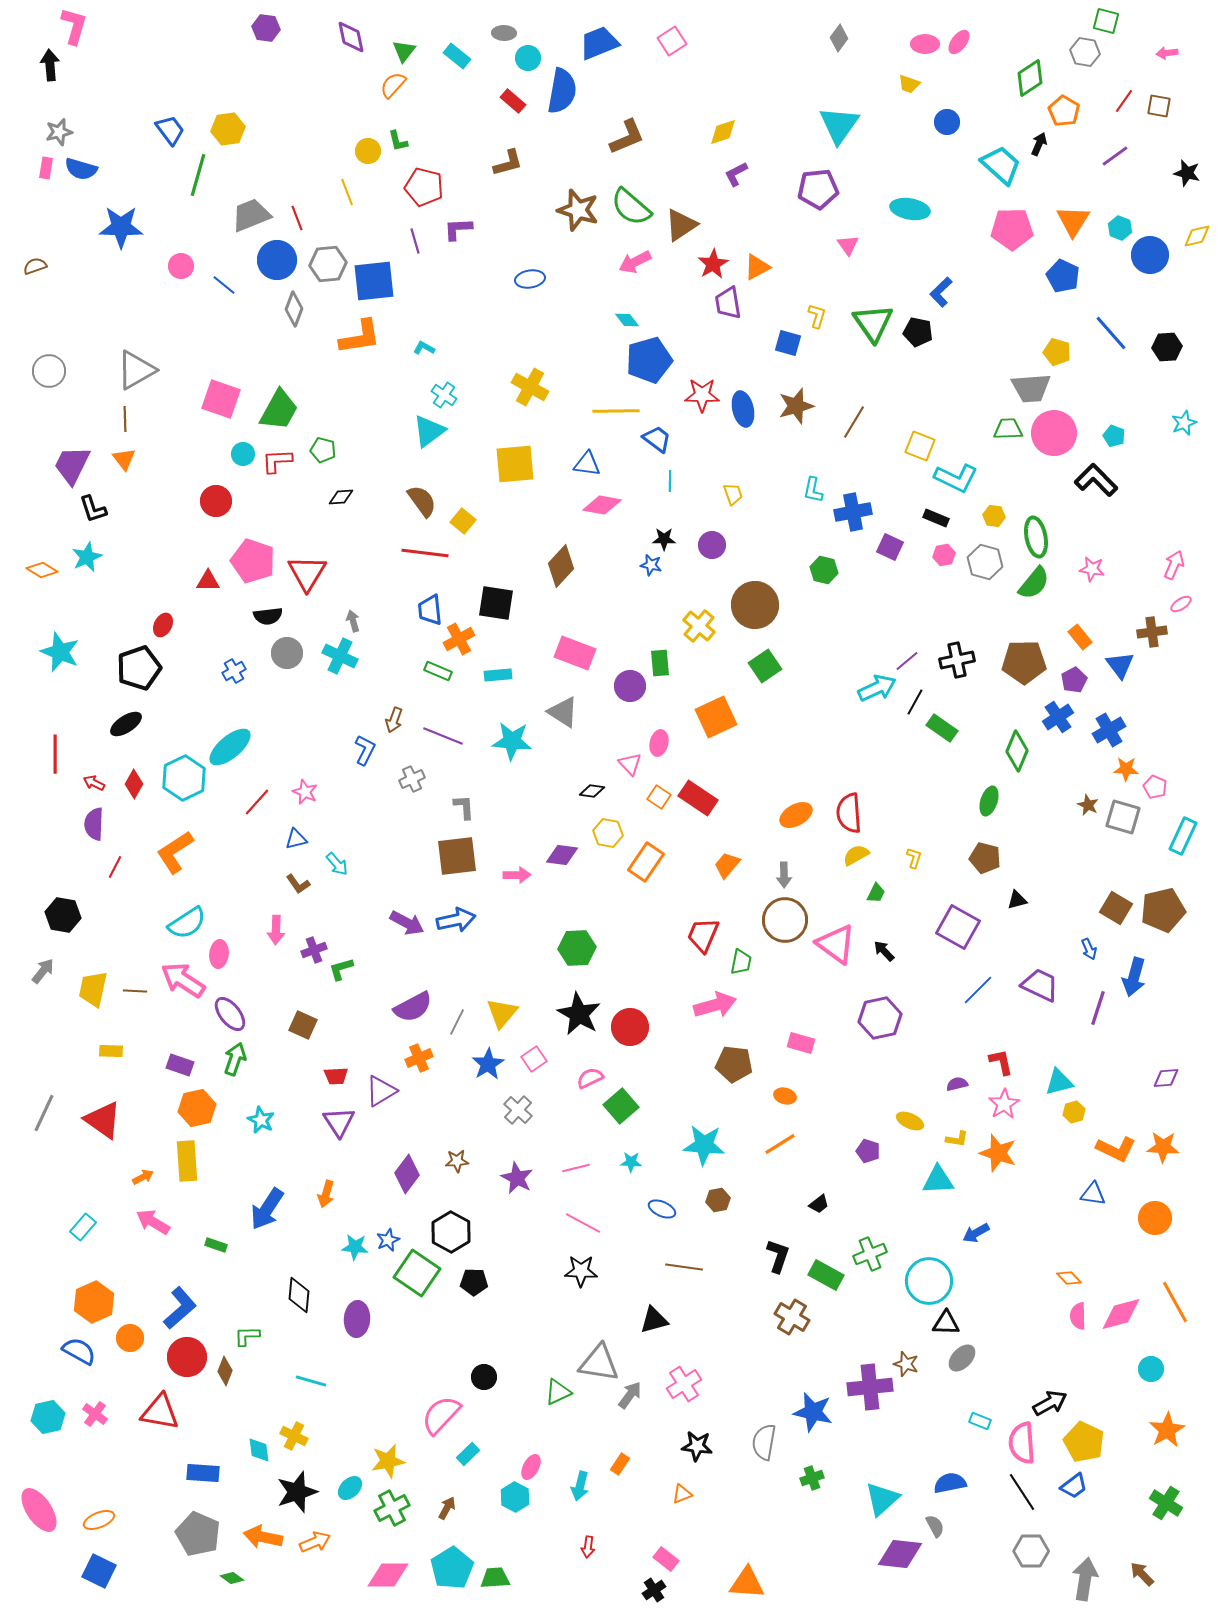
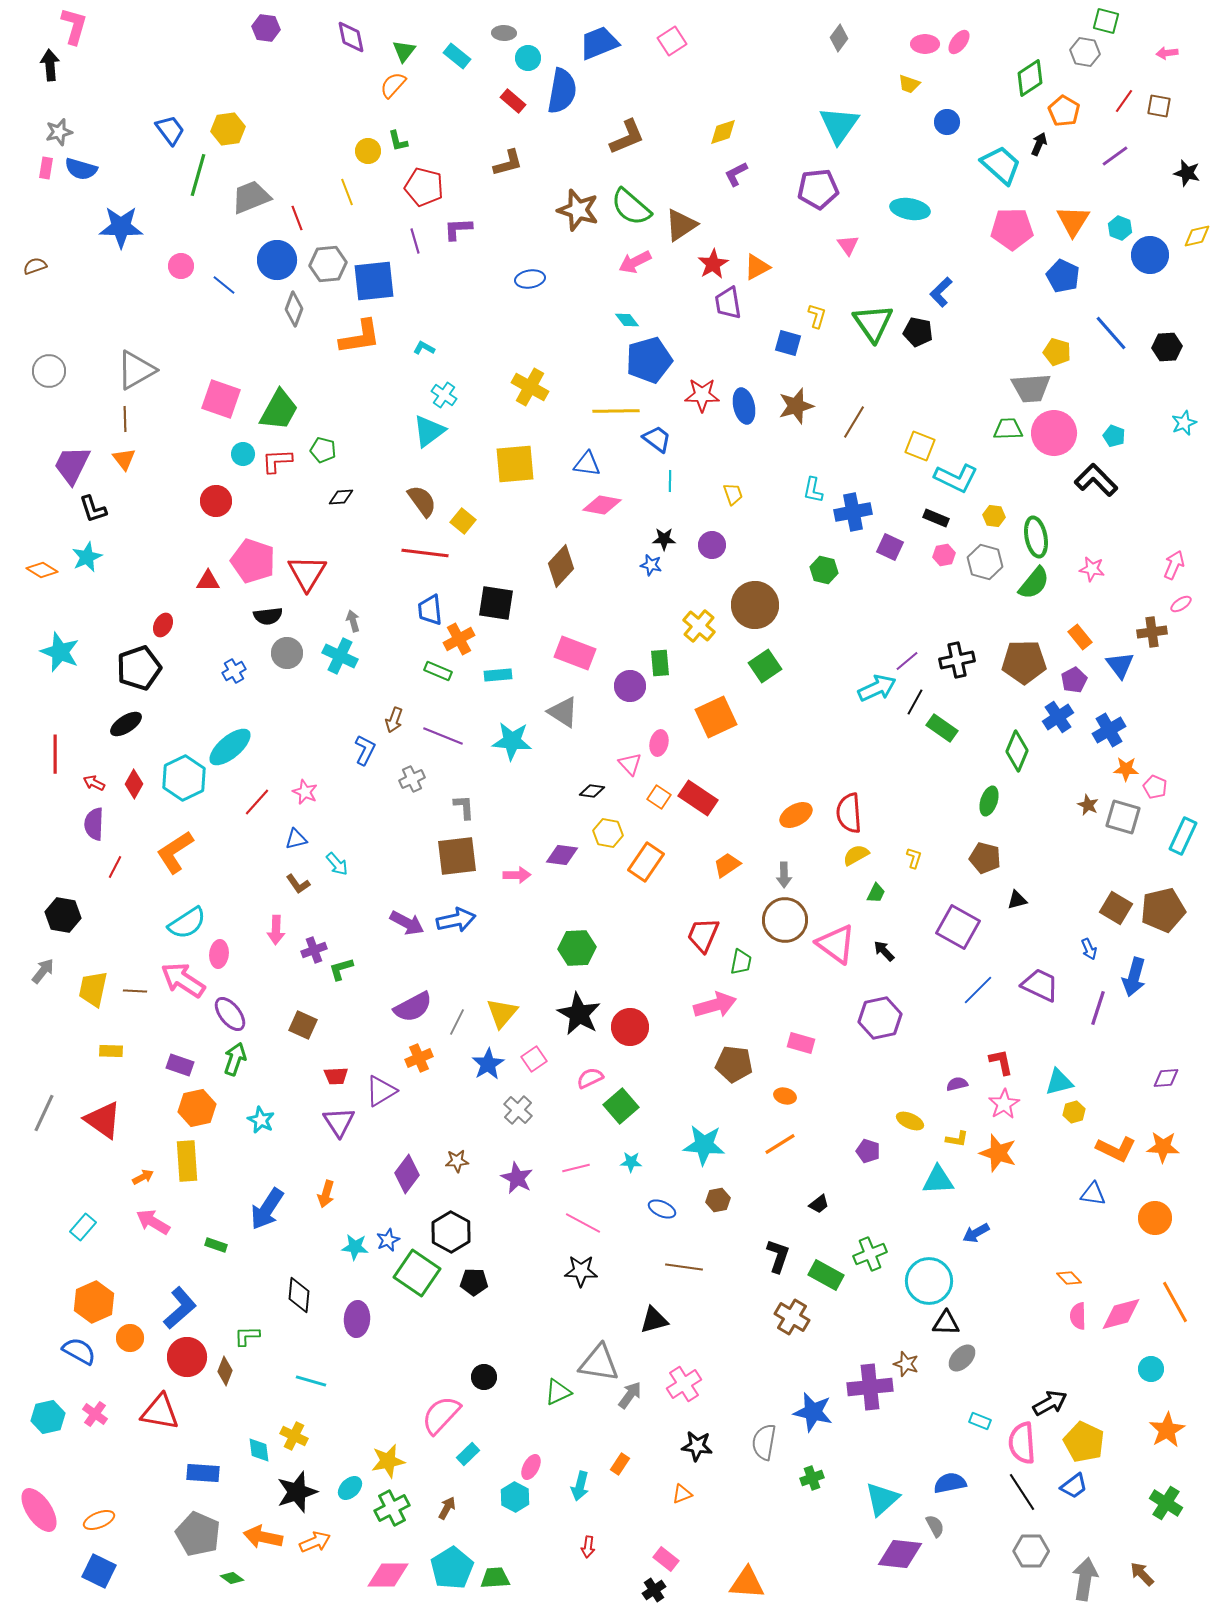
gray trapezoid at (251, 215): moved 18 px up
blue ellipse at (743, 409): moved 1 px right, 3 px up
orange trapezoid at (727, 865): rotated 16 degrees clockwise
